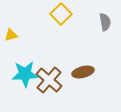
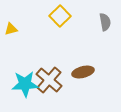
yellow square: moved 1 px left, 2 px down
yellow triangle: moved 6 px up
cyan star: moved 10 px down
